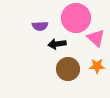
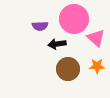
pink circle: moved 2 px left, 1 px down
